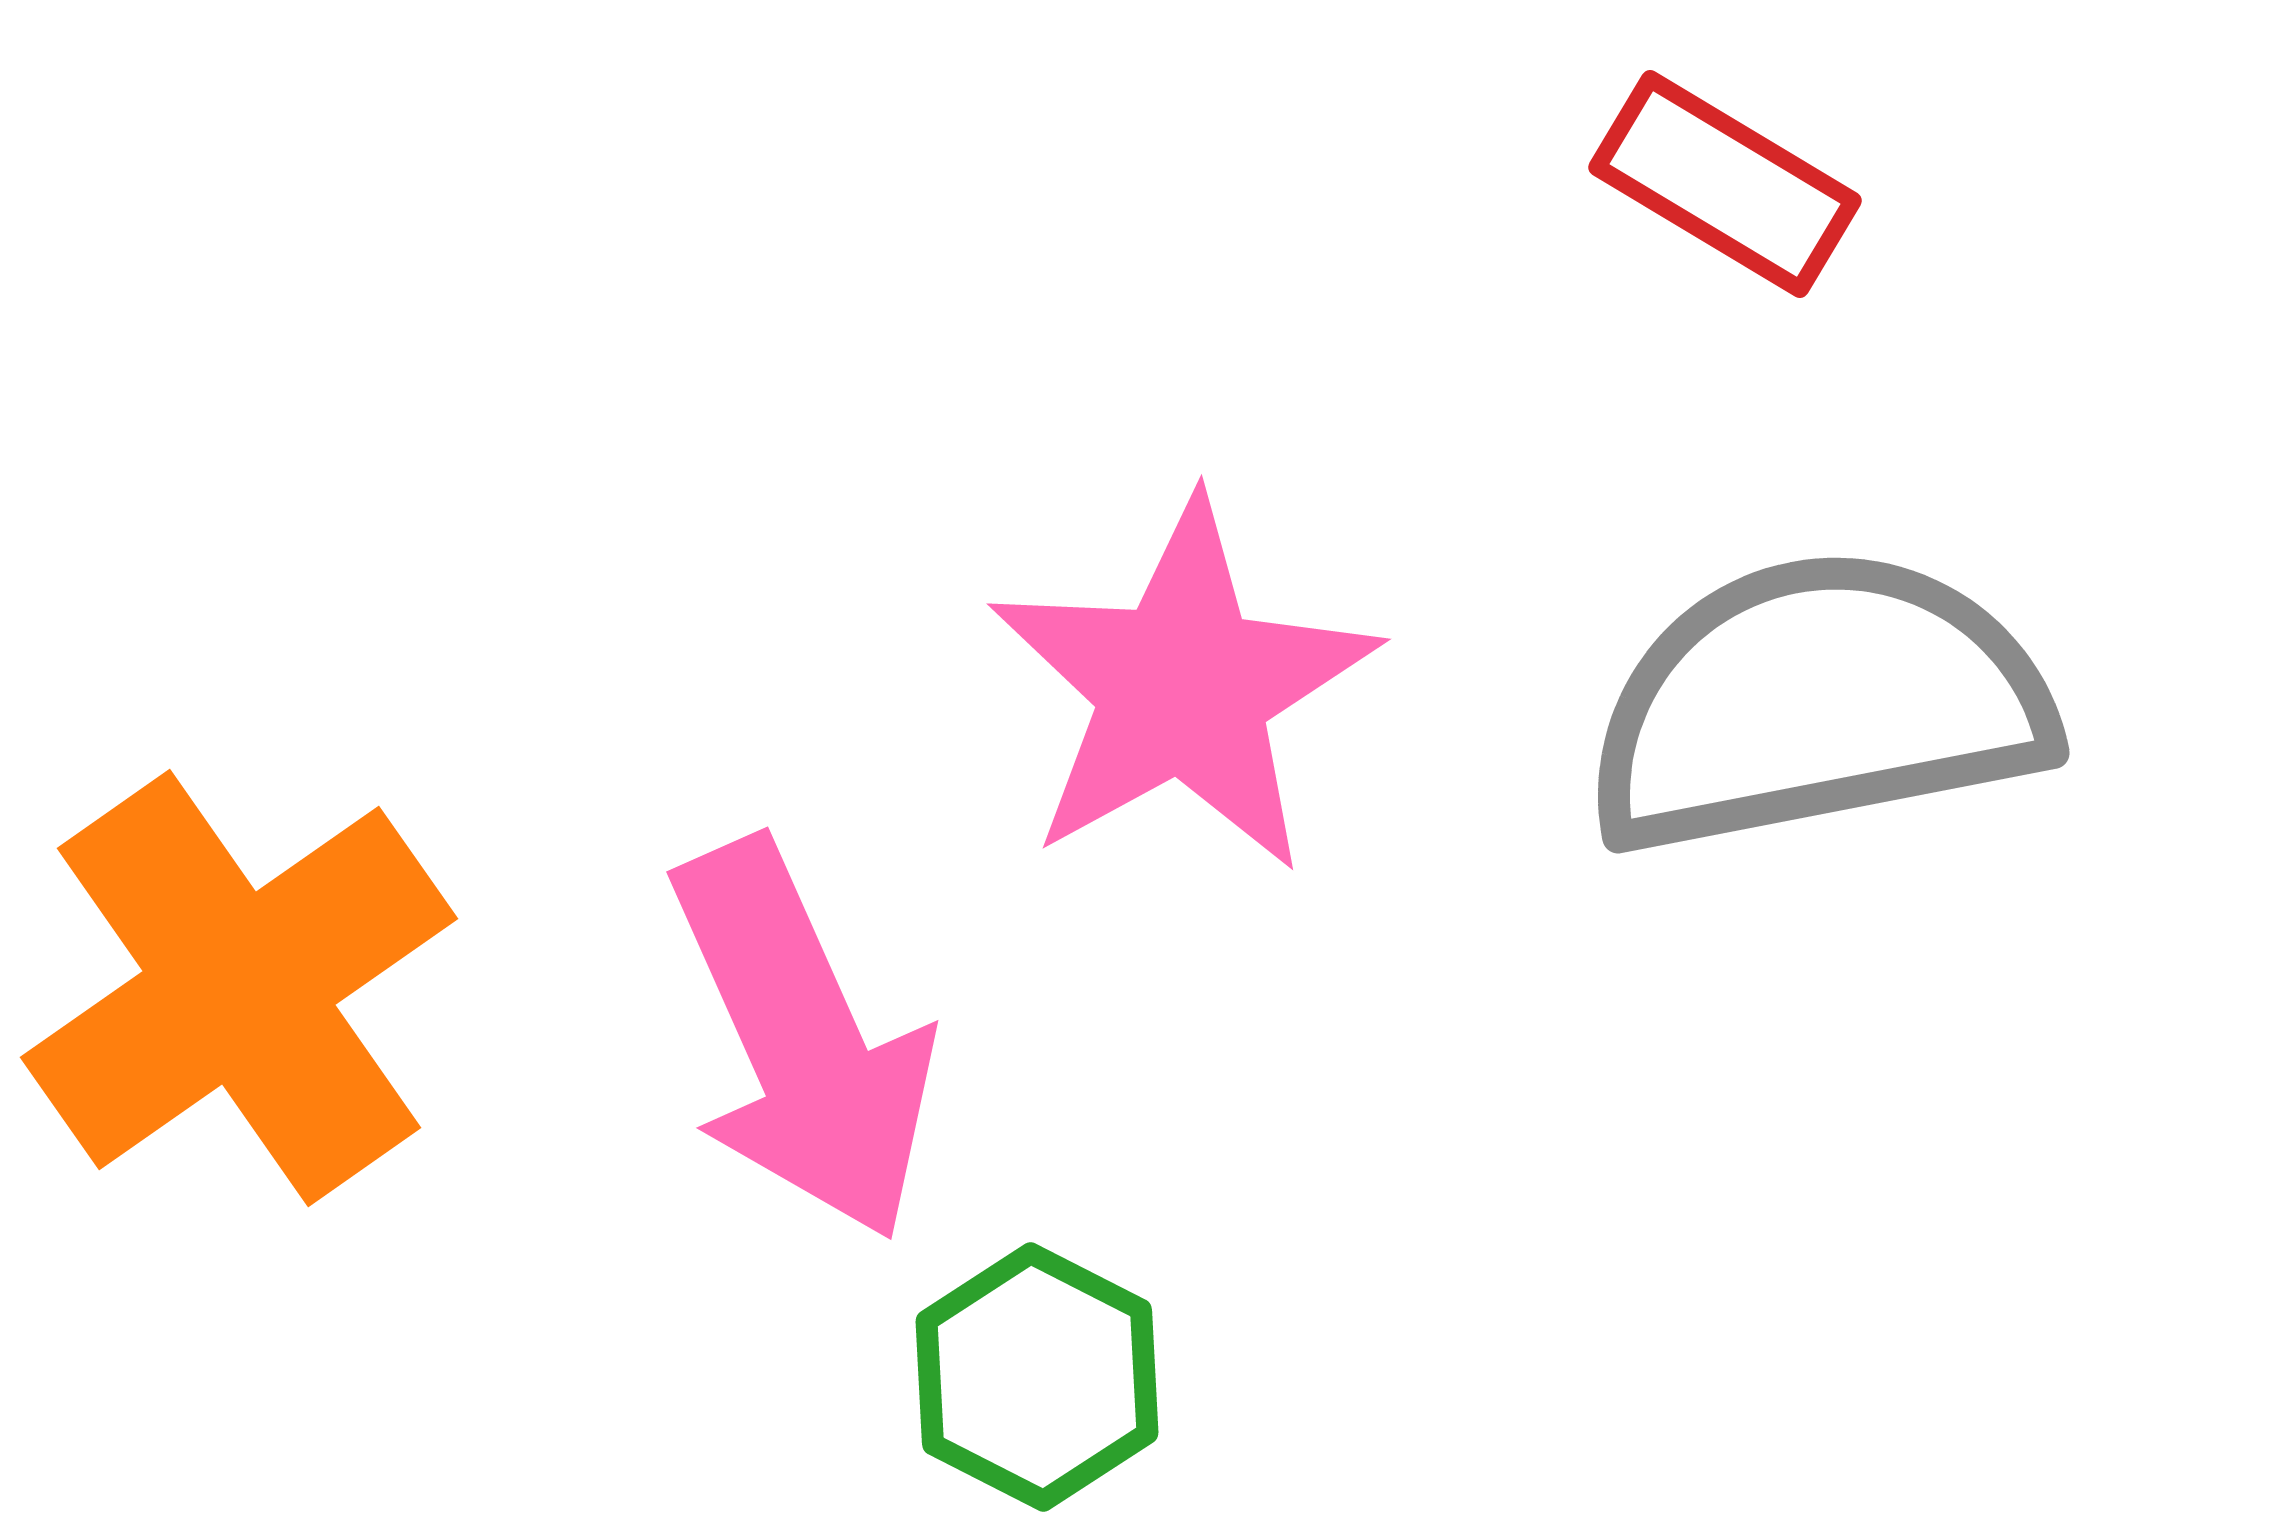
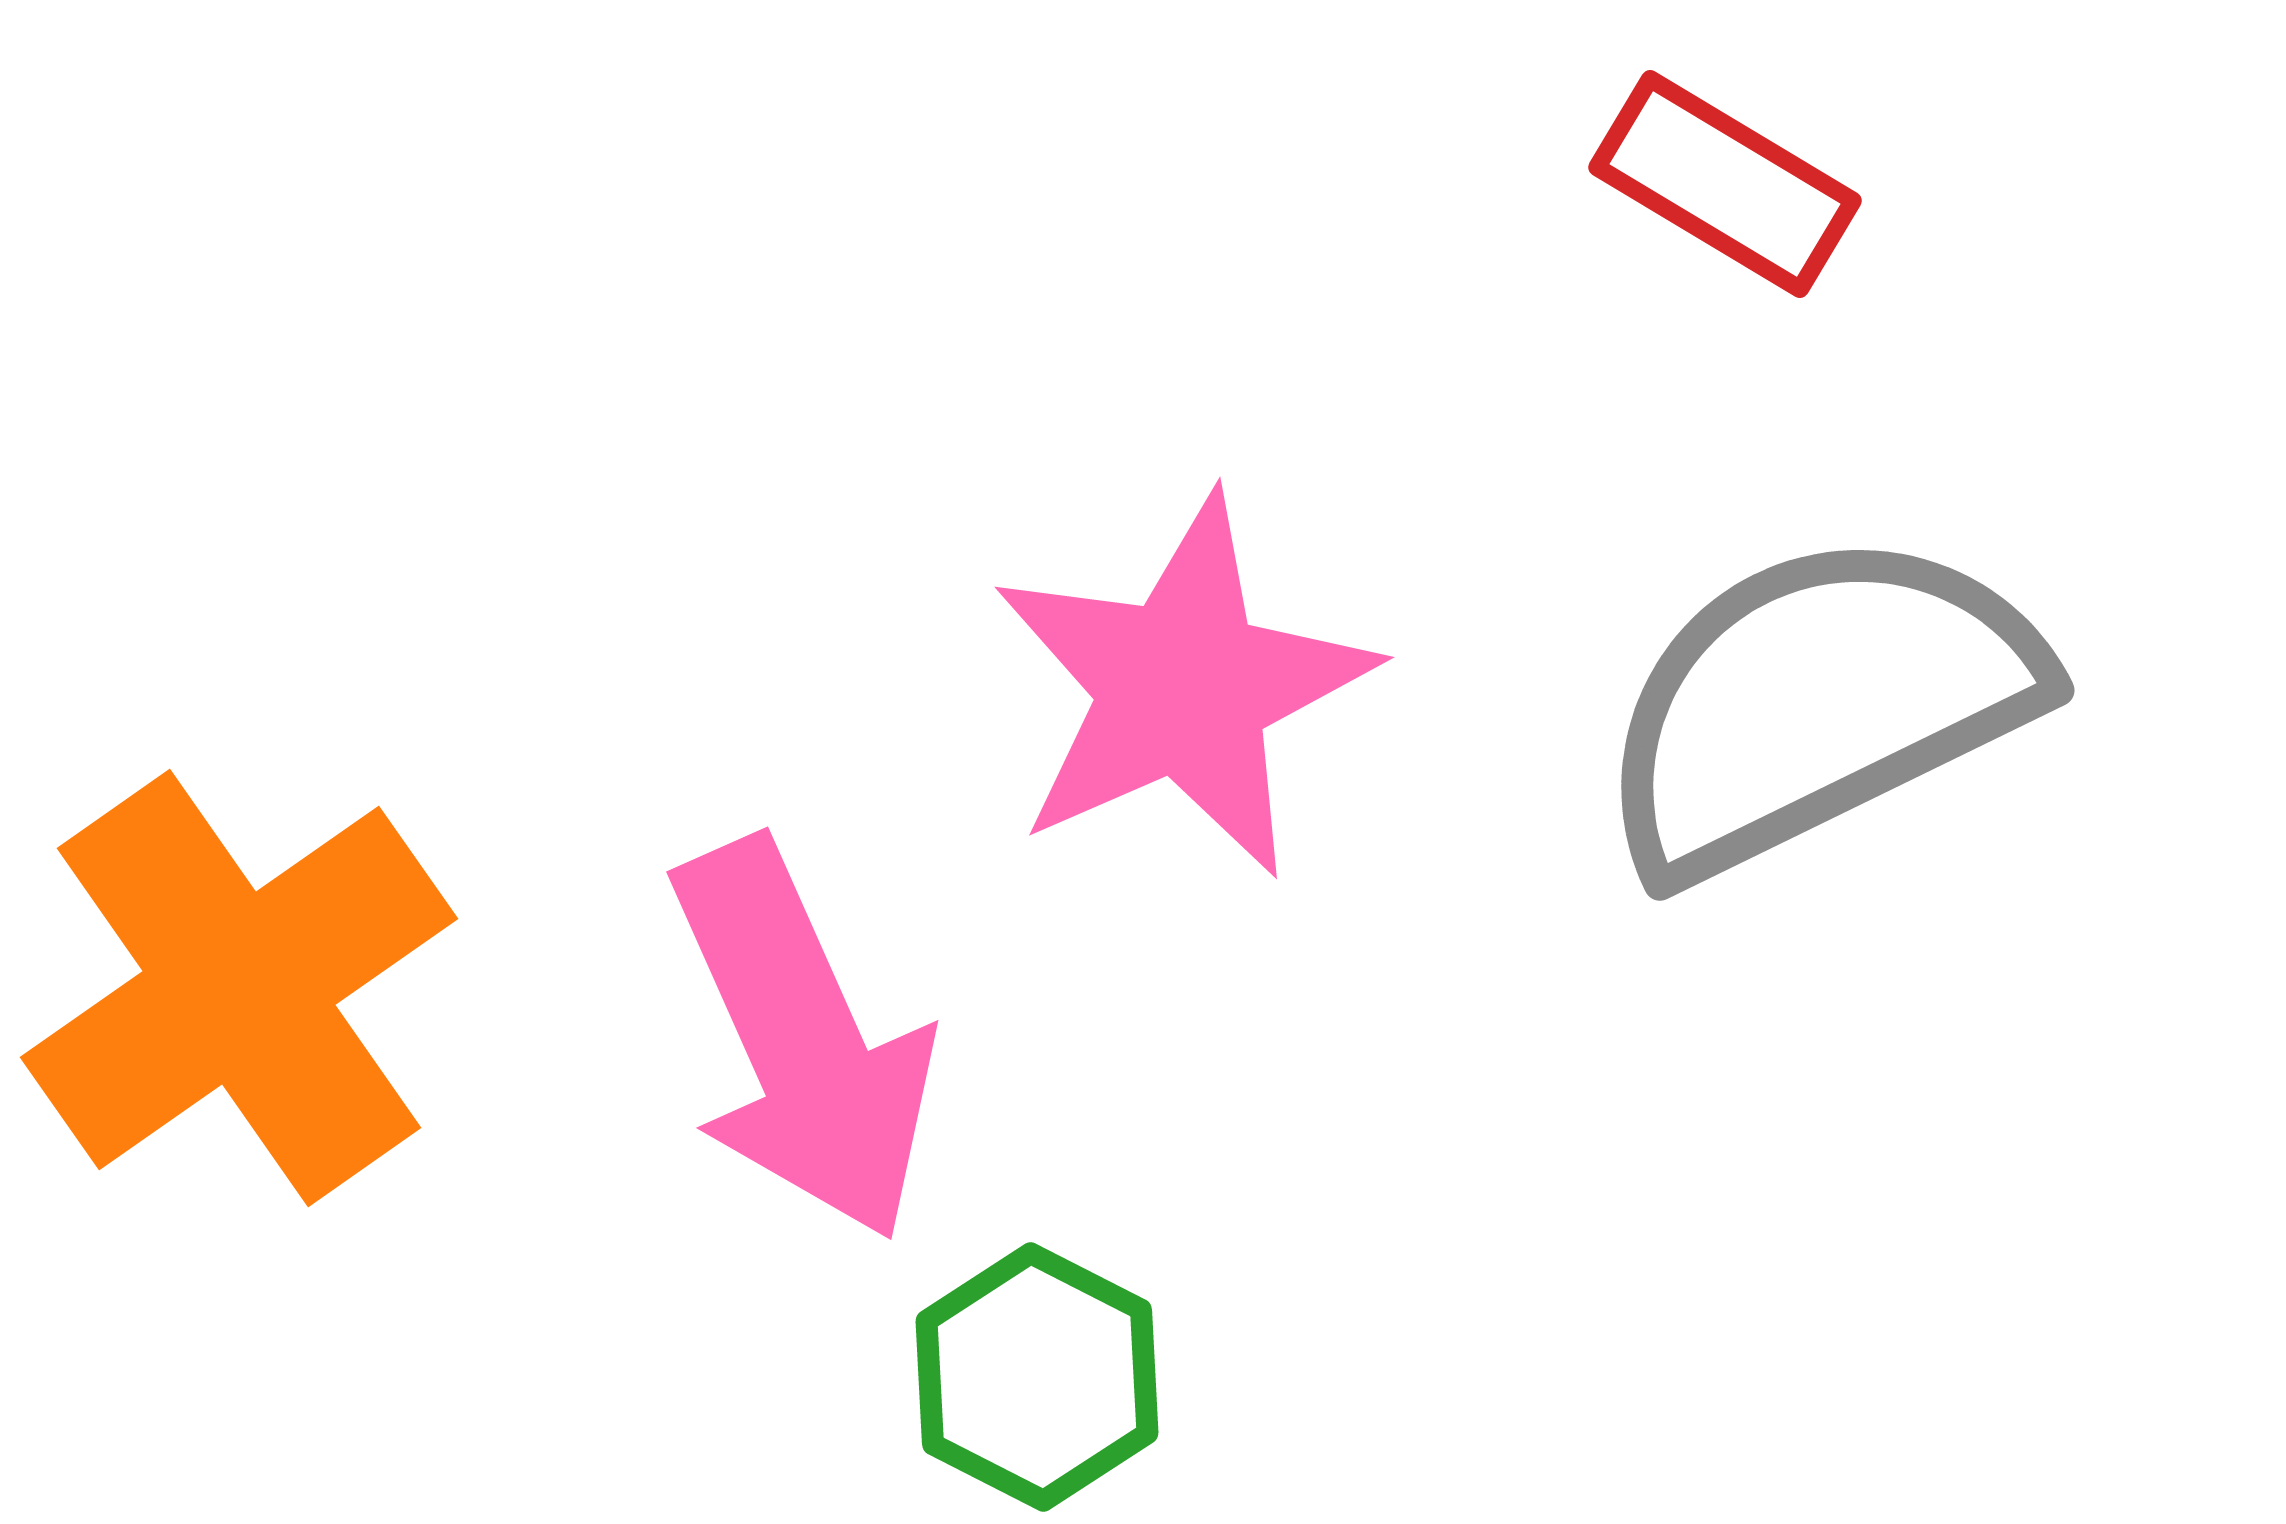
pink star: rotated 5 degrees clockwise
gray semicircle: rotated 15 degrees counterclockwise
